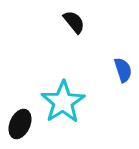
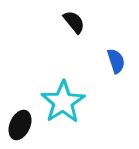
blue semicircle: moved 7 px left, 9 px up
black ellipse: moved 1 px down
